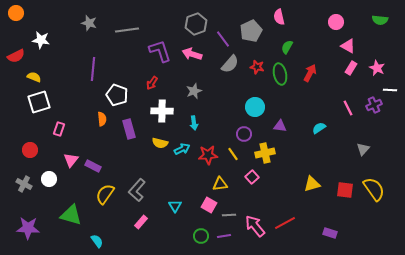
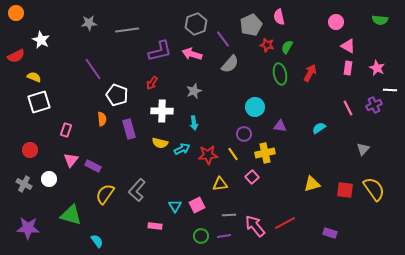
gray star at (89, 23): rotated 21 degrees counterclockwise
gray pentagon at (251, 31): moved 6 px up
white star at (41, 40): rotated 18 degrees clockwise
purple L-shape at (160, 51): rotated 95 degrees clockwise
red star at (257, 67): moved 10 px right, 22 px up
pink rectangle at (351, 68): moved 3 px left; rotated 24 degrees counterclockwise
purple line at (93, 69): rotated 40 degrees counterclockwise
pink rectangle at (59, 129): moved 7 px right, 1 px down
pink square at (209, 205): moved 12 px left; rotated 35 degrees clockwise
pink rectangle at (141, 222): moved 14 px right, 4 px down; rotated 56 degrees clockwise
